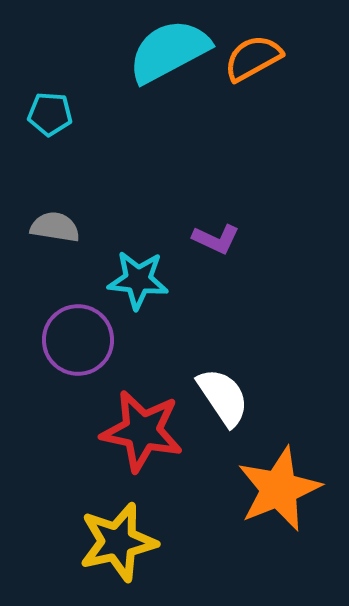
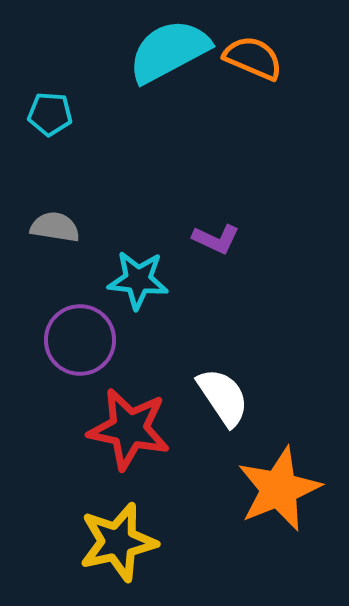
orange semicircle: rotated 52 degrees clockwise
purple circle: moved 2 px right
red star: moved 13 px left, 2 px up
